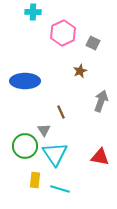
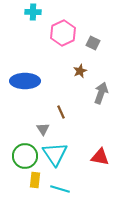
gray arrow: moved 8 px up
gray triangle: moved 1 px left, 1 px up
green circle: moved 10 px down
